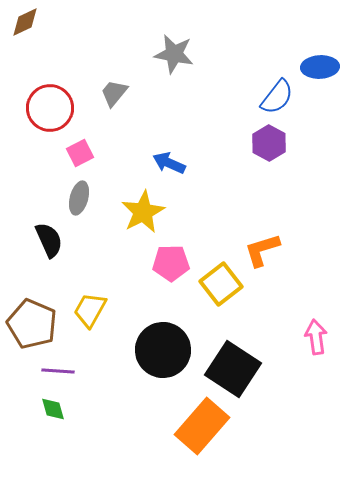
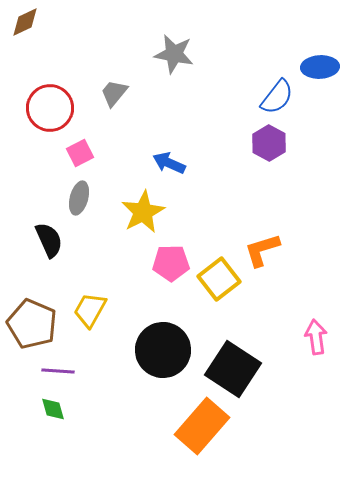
yellow square: moved 2 px left, 5 px up
